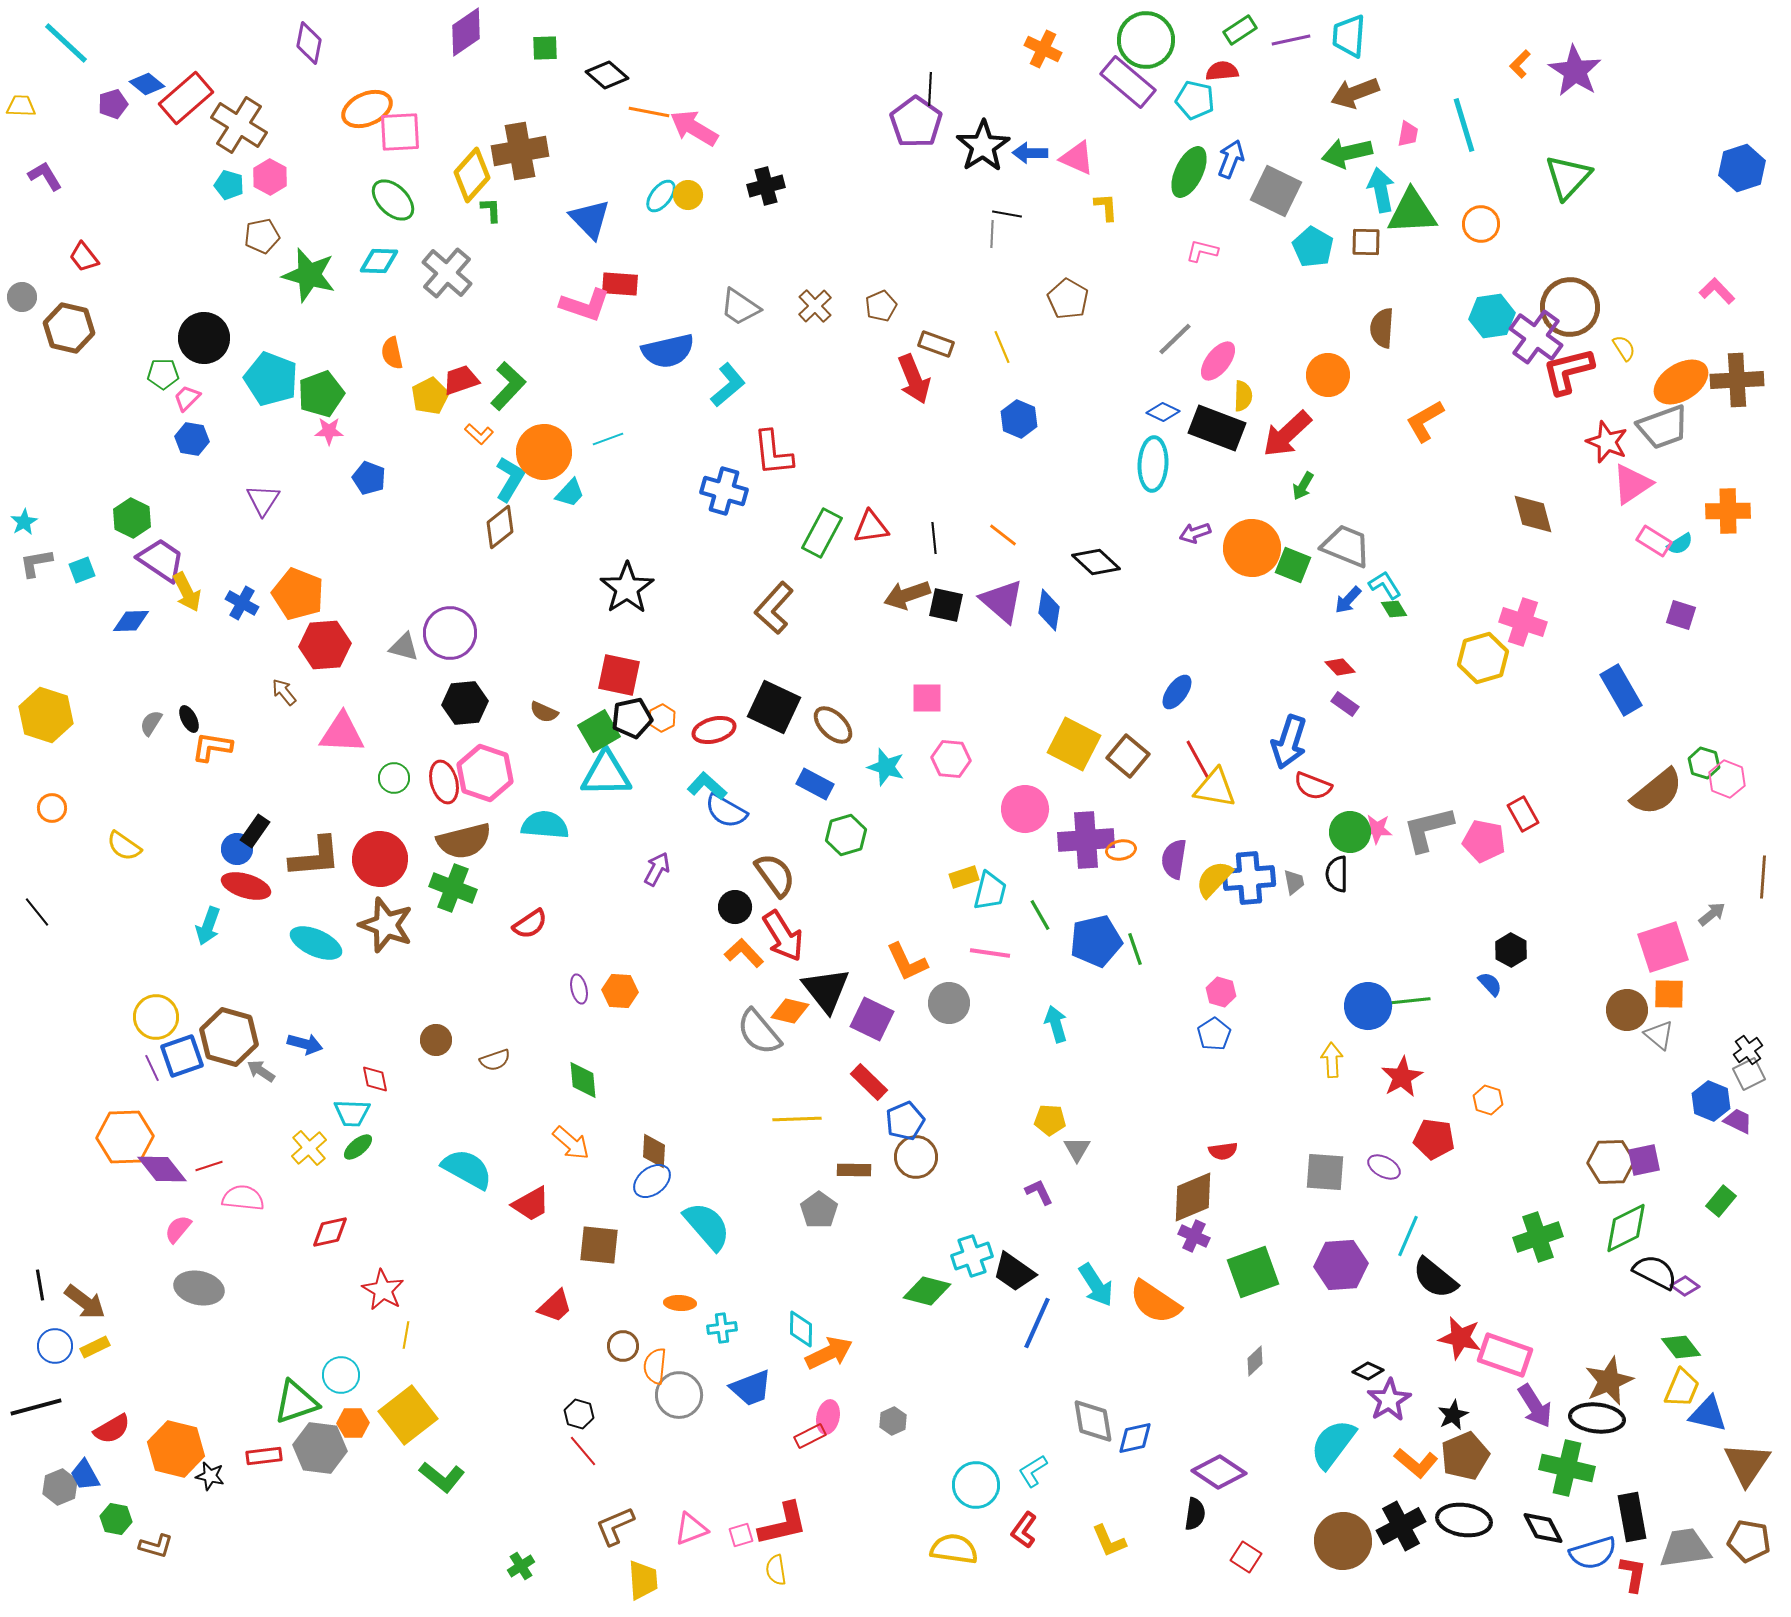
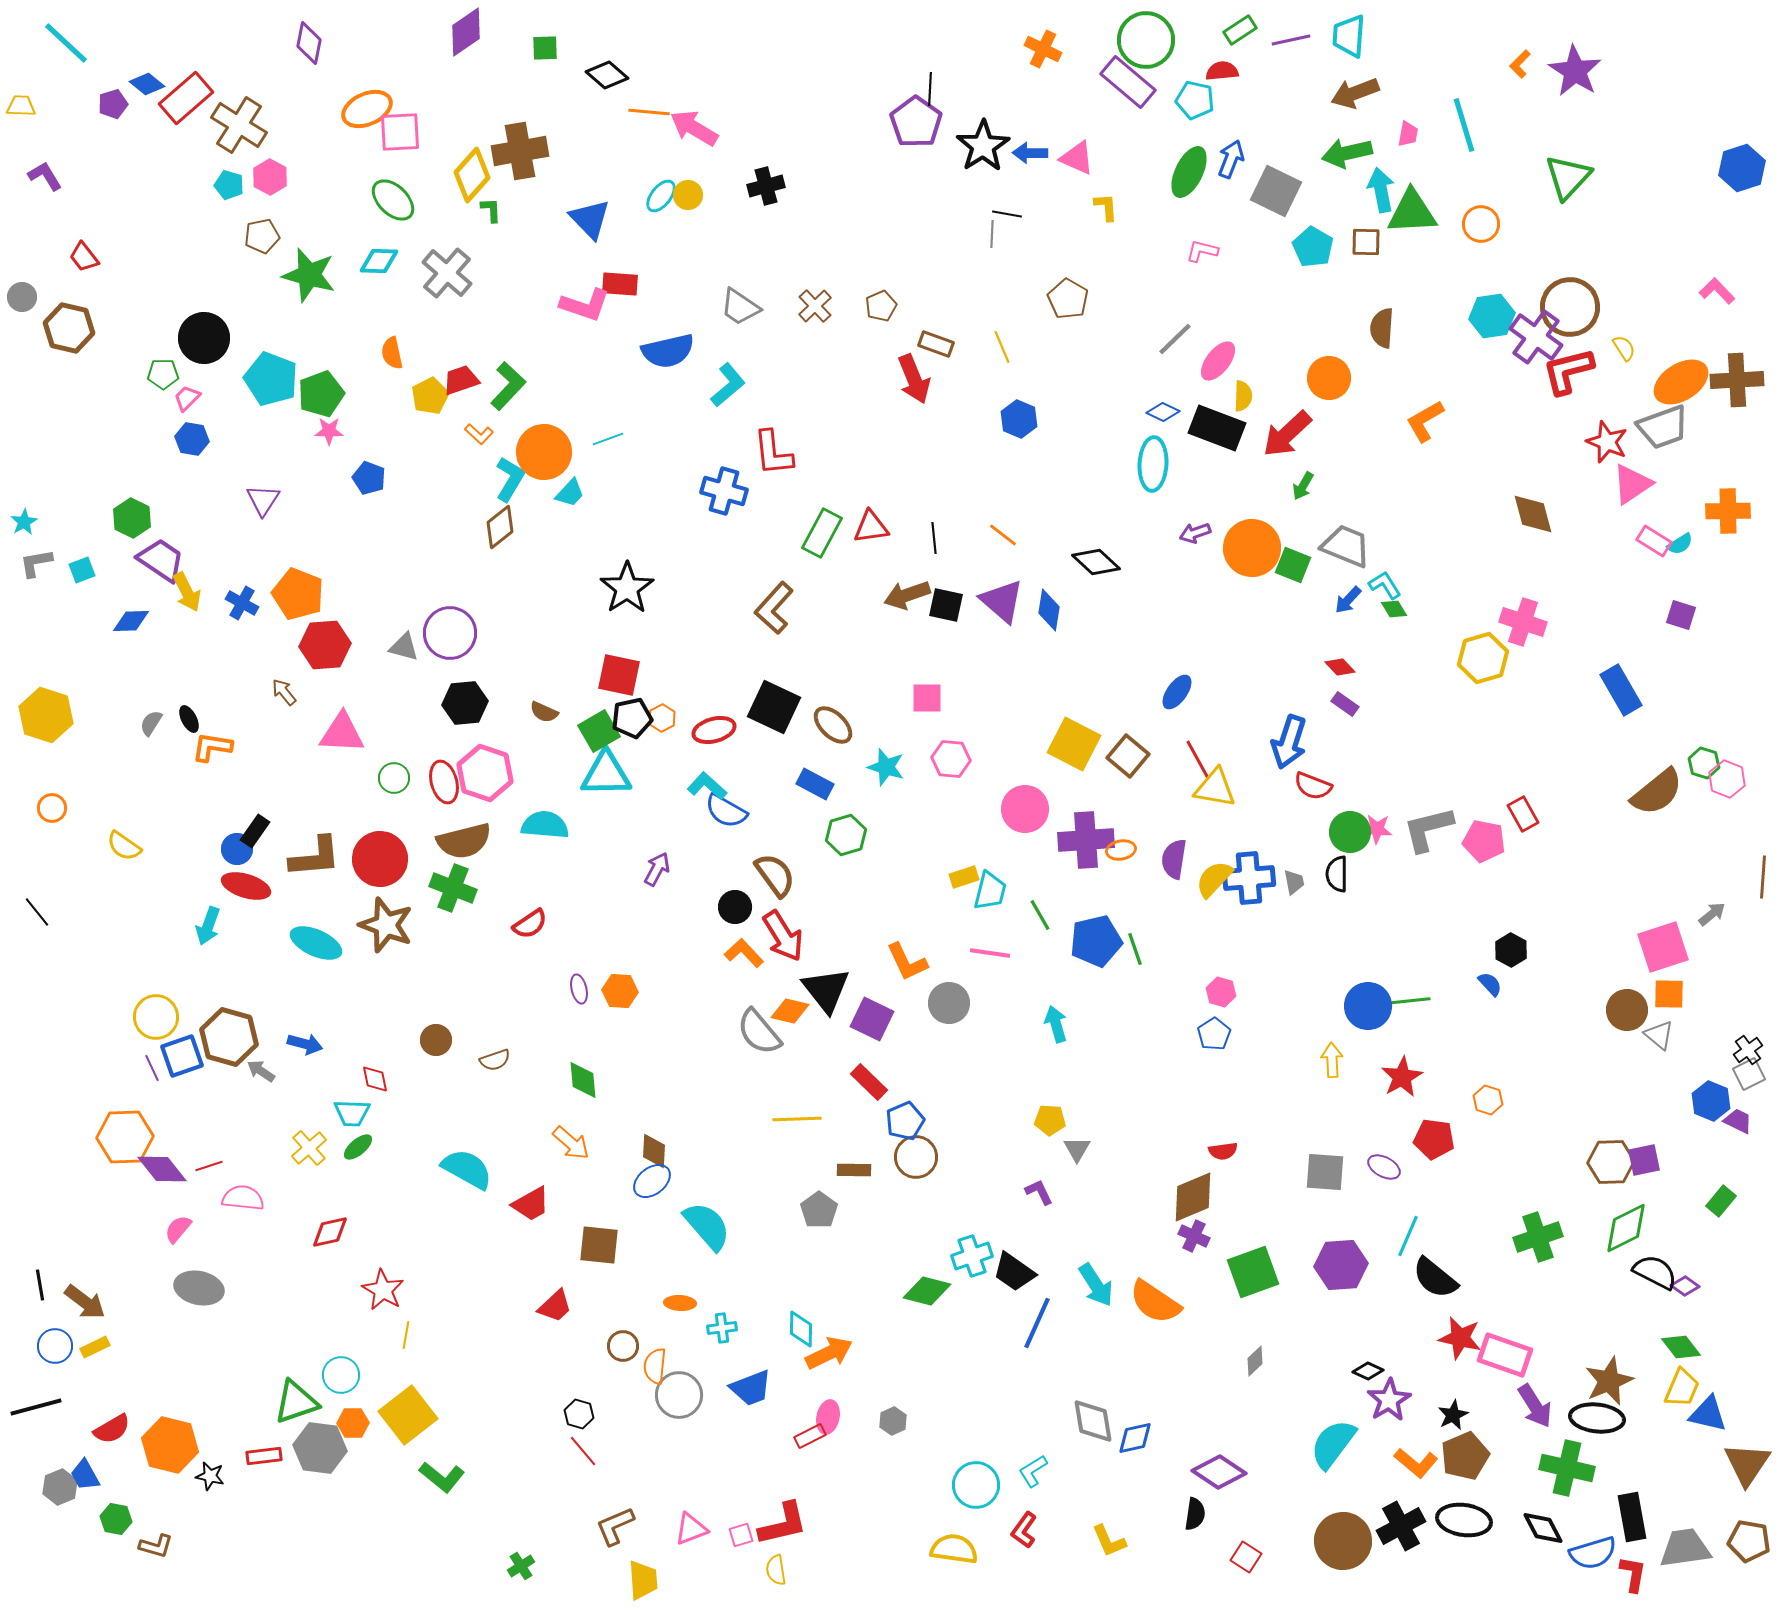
orange line at (649, 112): rotated 6 degrees counterclockwise
orange circle at (1328, 375): moved 1 px right, 3 px down
orange hexagon at (176, 1449): moved 6 px left, 4 px up
